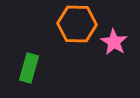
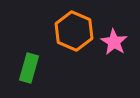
orange hexagon: moved 3 px left, 7 px down; rotated 21 degrees clockwise
